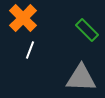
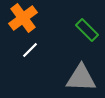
orange cross: rotated 8 degrees clockwise
white line: rotated 24 degrees clockwise
